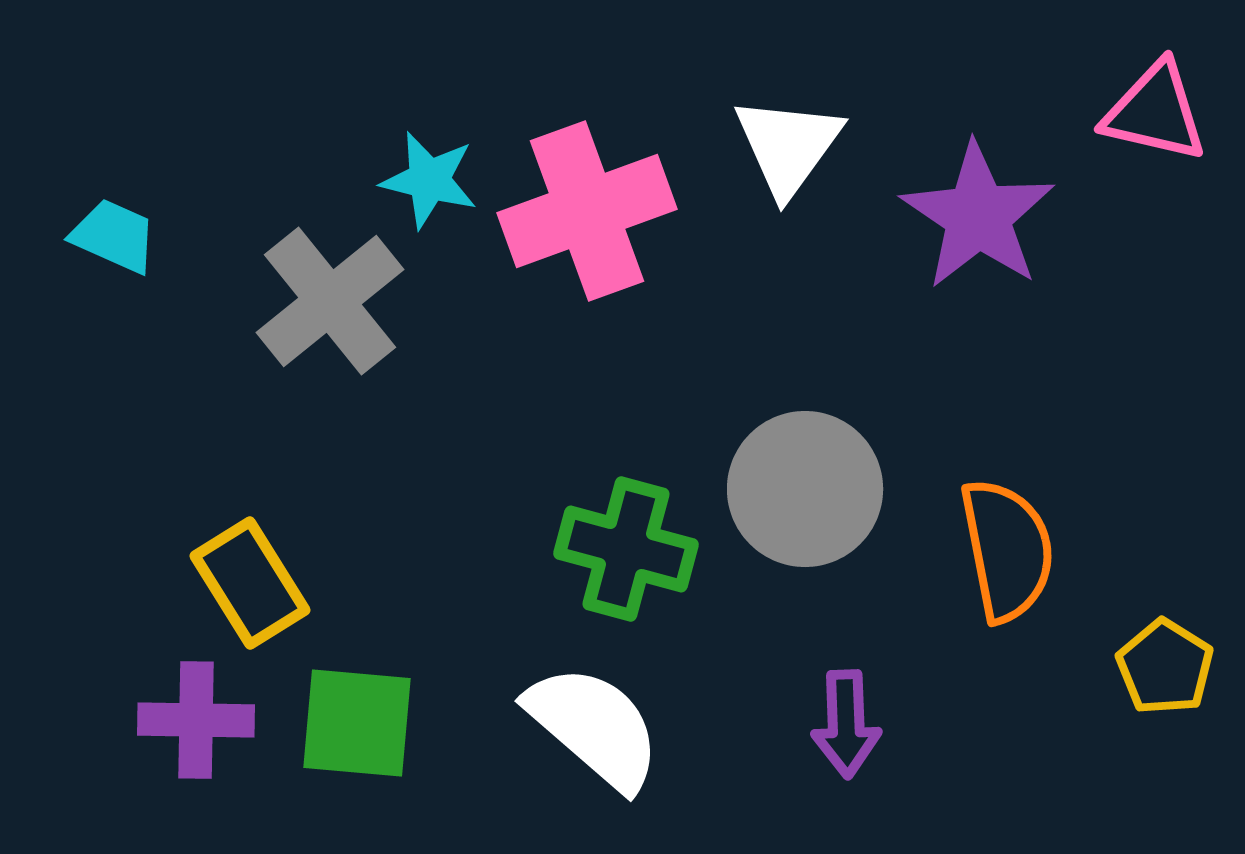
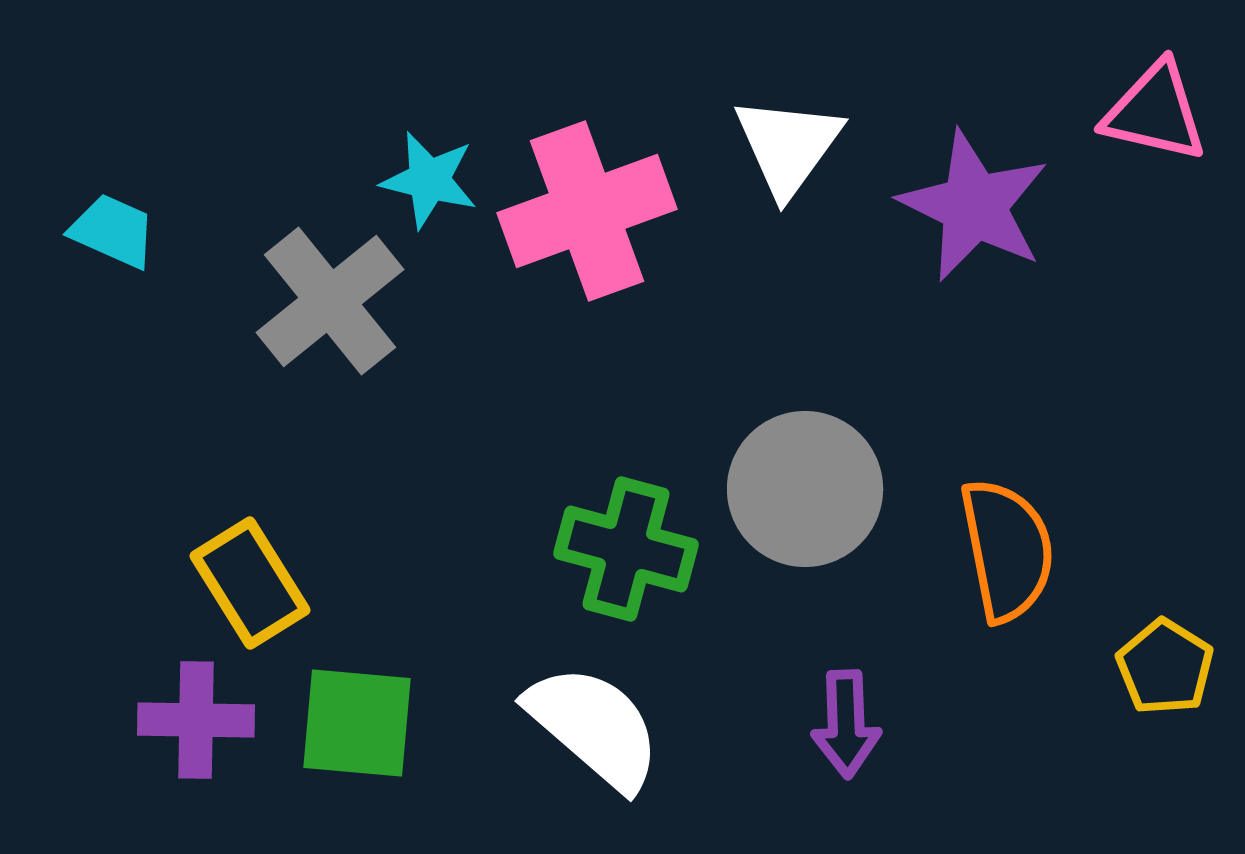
purple star: moved 4 px left, 10 px up; rotated 8 degrees counterclockwise
cyan trapezoid: moved 1 px left, 5 px up
